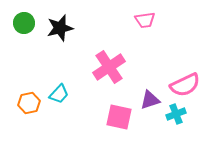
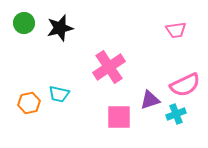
pink trapezoid: moved 31 px right, 10 px down
cyan trapezoid: rotated 60 degrees clockwise
pink square: rotated 12 degrees counterclockwise
